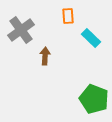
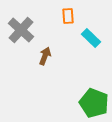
gray cross: rotated 12 degrees counterclockwise
brown arrow: rotated 18 degrees clockwise
green pentagon: moved 4 px down
